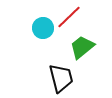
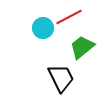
red line: rotated 16 degrees clockwise
black trapezoid: rotated 12 degrees counterclockwise
